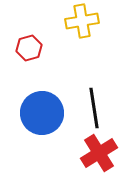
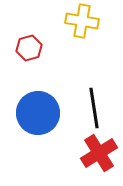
yellow cross: rotated 20 degrees clockwise
blue circle: moved 4 px left
